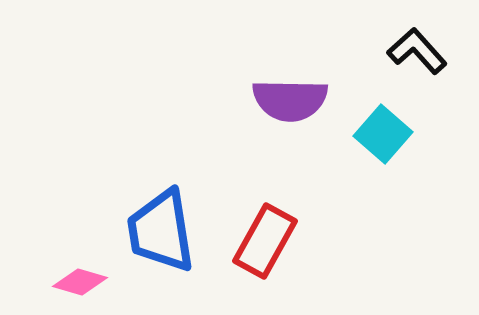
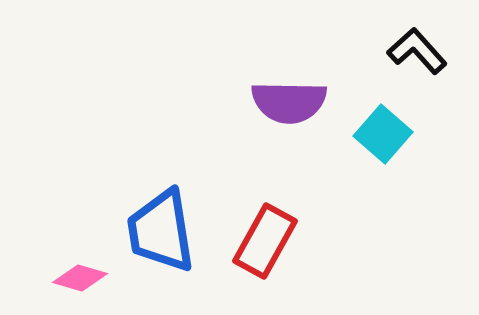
purple semicircle: moved 1 px left, 2 px down
pink diamond: moved 4 px up
